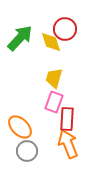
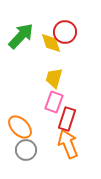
red circle: moved 3 px down
green arrow: moved 1 px right, 2 px up
yellow diamond: moved 1 px down
red rectangle: rotated 15 degrees clockwise
gray circle: moved 1 px left, 1 px up
